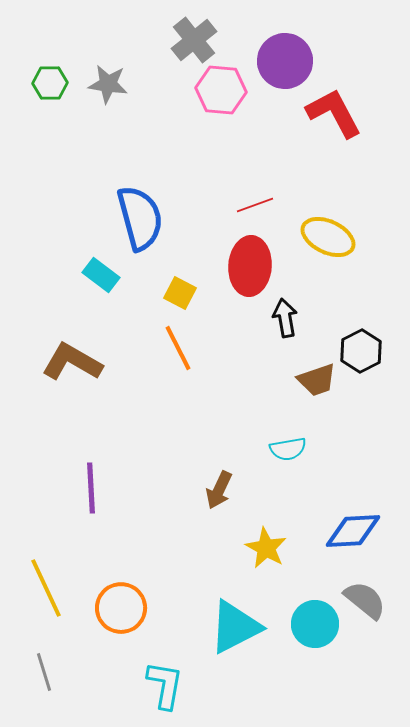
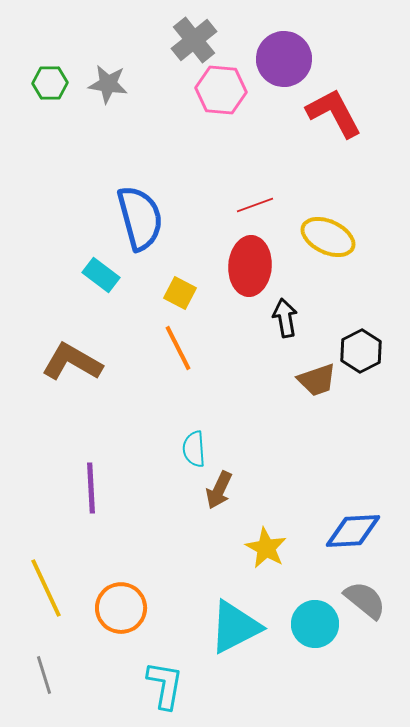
purple circle: moved 1 px left, 2 px up
cyan semicircle: moved 94 px left; rotated 96 degrees clockwise
gray line: moved 3 px down
